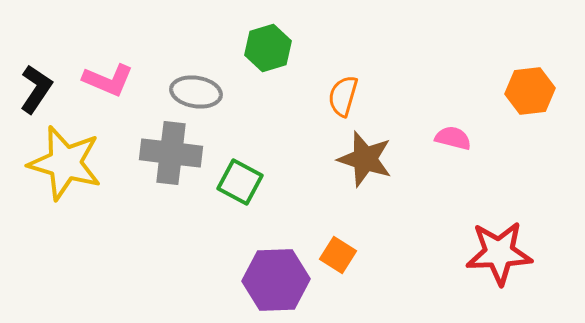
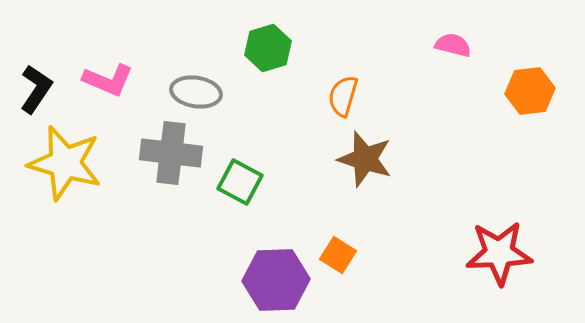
pink semicircle: moved 93 px up
